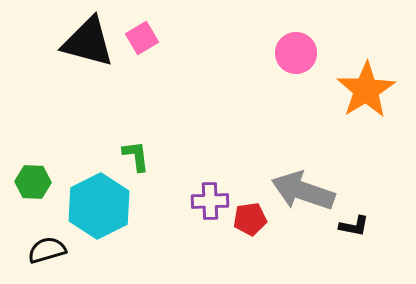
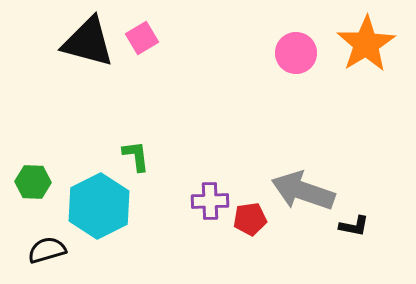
orange star: moved 46 px up
